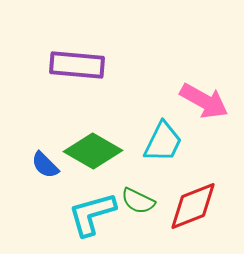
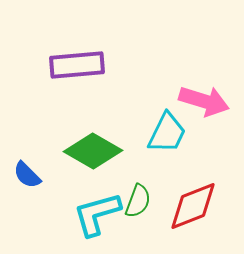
purple rectangle: rotated 10 degrees counterclockwise
pink arrow: rotated 12 degrees counterclockwise
cyan trapezoid: moved 4 px right, 9 px up
blue semicircle: moved 18 px left, 10 px down
green semicircle: rotated 96 degrees counterclockwise
cyan L-shape: moved 5 px right
